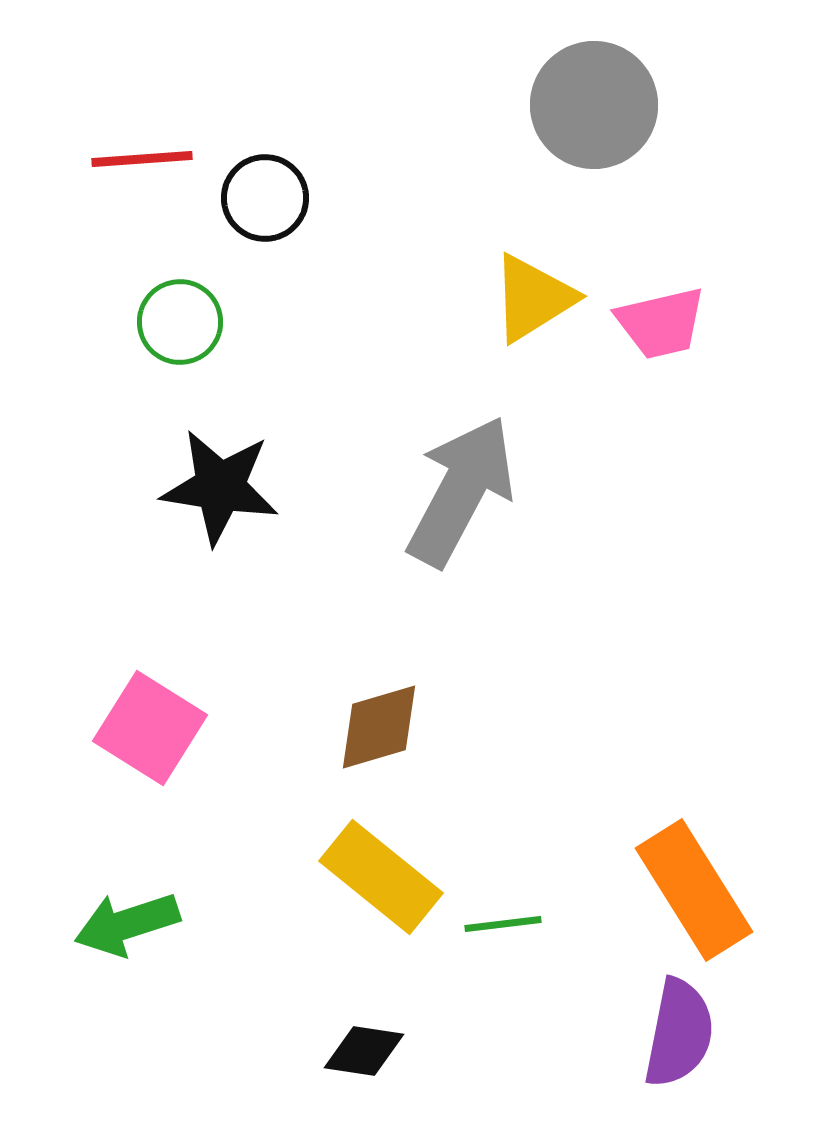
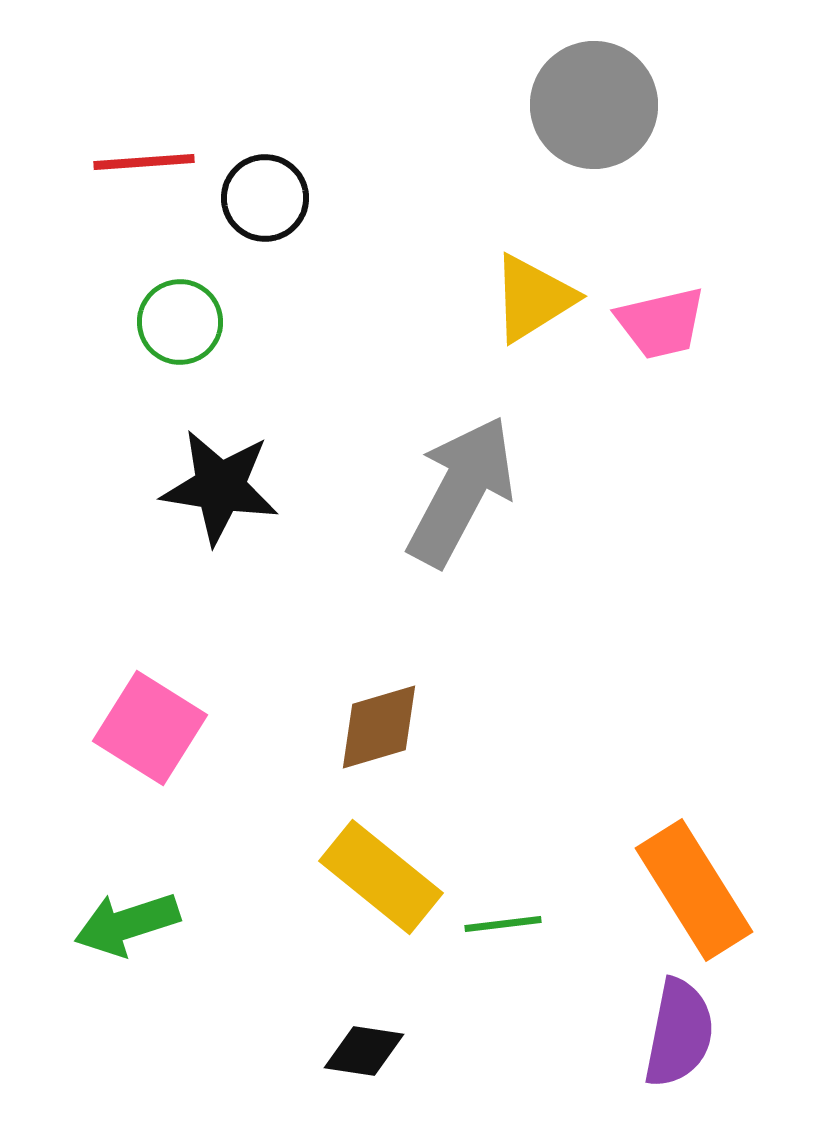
red line: moved 2 px right, 3 px down
